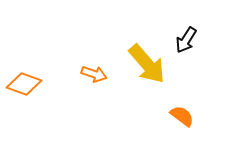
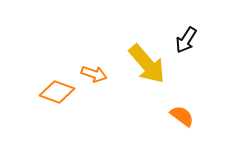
orange diamond: moved 33 px right, 8 px down
